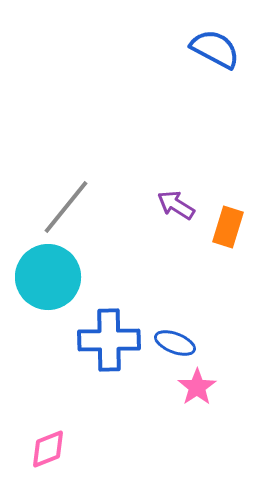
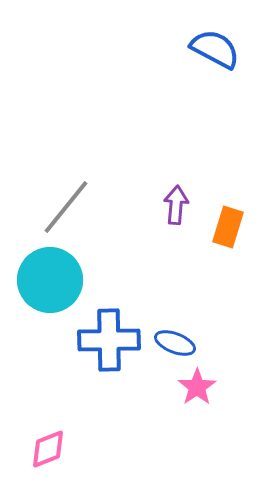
purple arrow: rotated 63 degrees clockwise
cyan circle: moved 2 px right, 3 px down
